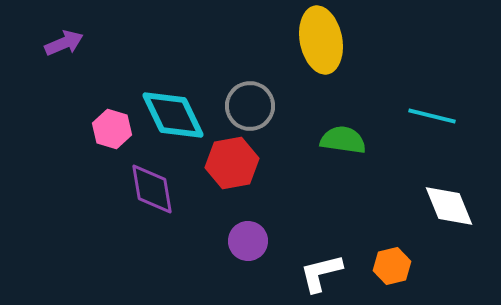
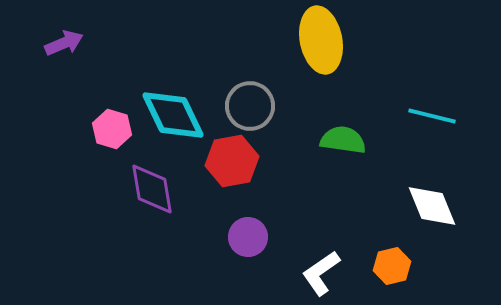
red hexagon: moved 2 px up
white diamond: moved 17 px left
purple circle: moved 4 px up
white L-shape: rotated 21 degrees counterclockwise
